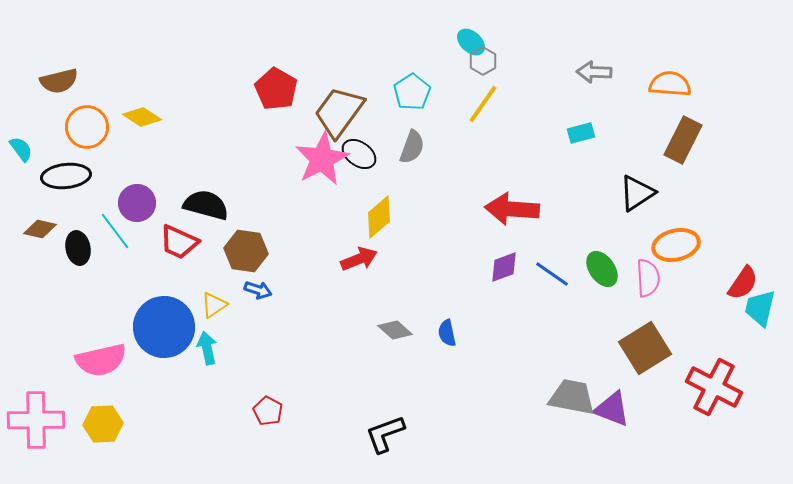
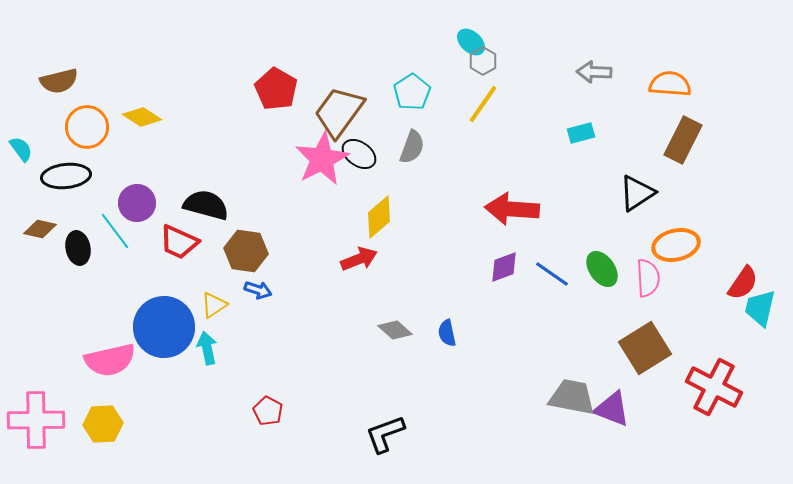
pink semicircle at (101, 360): moved 9 px right
